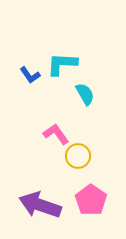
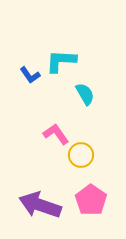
cyan L-shape: moved 1 px left, 3 px up
yellow circle: moved 3 px right, 1 px up
